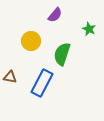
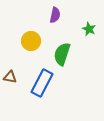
purple semicircle: rotated 28 degrees counterclockwise
